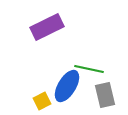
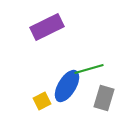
green line: rotated 28 degrees counterclockwise
gray rectangle: moved 1 px left, 3 px down; rotated 30 degrees clockwise
